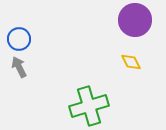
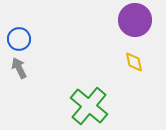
yellow diamond: moved 3 px right; rotated 15 degrees clockwise
gray arrow: moved 1 px down
green cross: rotated 33 degrees counterclockwise
